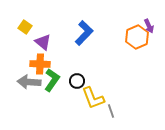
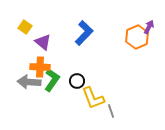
purple arrow: moved 1 px down; rotated 128 degrees counterclockwise
orange cross: moved 3 px down
